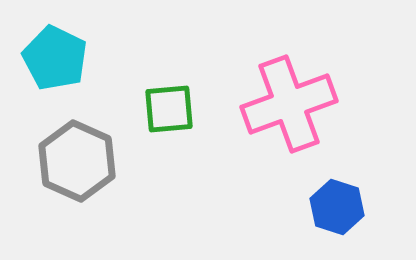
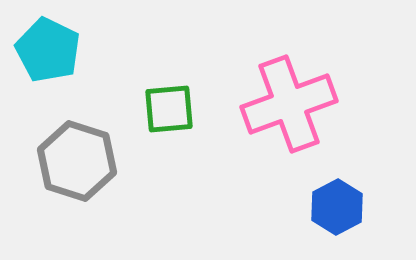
cyan pentagon: moved 7 px left, 8 px up
gray hexagon: rotated 6 degrees counterclockwise
blue hexagon: rotated 14 degrees clockwise
